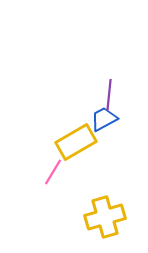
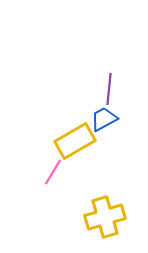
purple line: moved 6 px up
yellow rectangle: moved 1 px left, 1 px up
